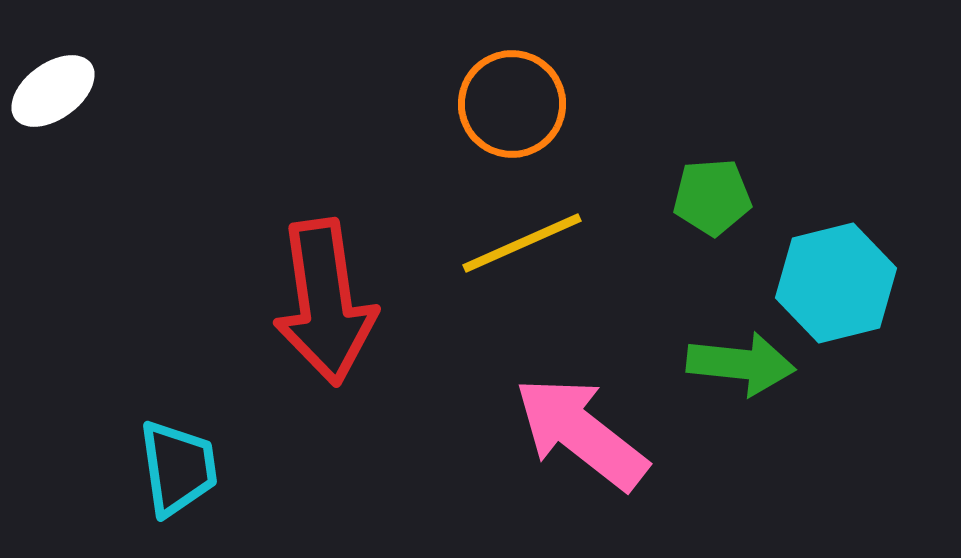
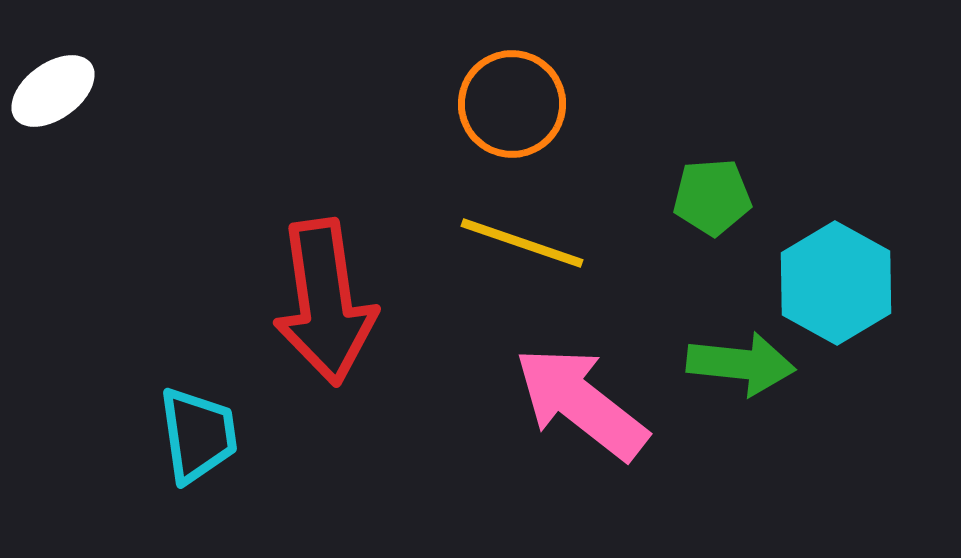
yellow line: rotated 43 degrees clockwise
cyan hexagon: rotated 17 degrees counterclockwise
pink arrow: moved 30 px up
cyan trapezoid: moved 20 px right, 33 px up
